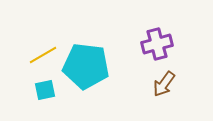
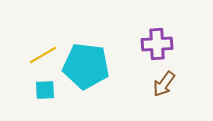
purple cross: rotated 12 degrees clockwise
cyan square: rotated 10 degrees clockwise
